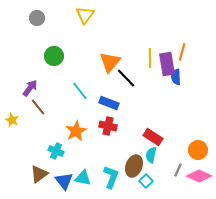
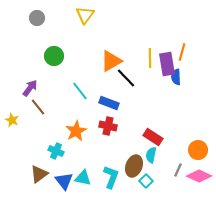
orange triangle: moved 1 px right, 1 px up; rotated 20 degrees clockwise
